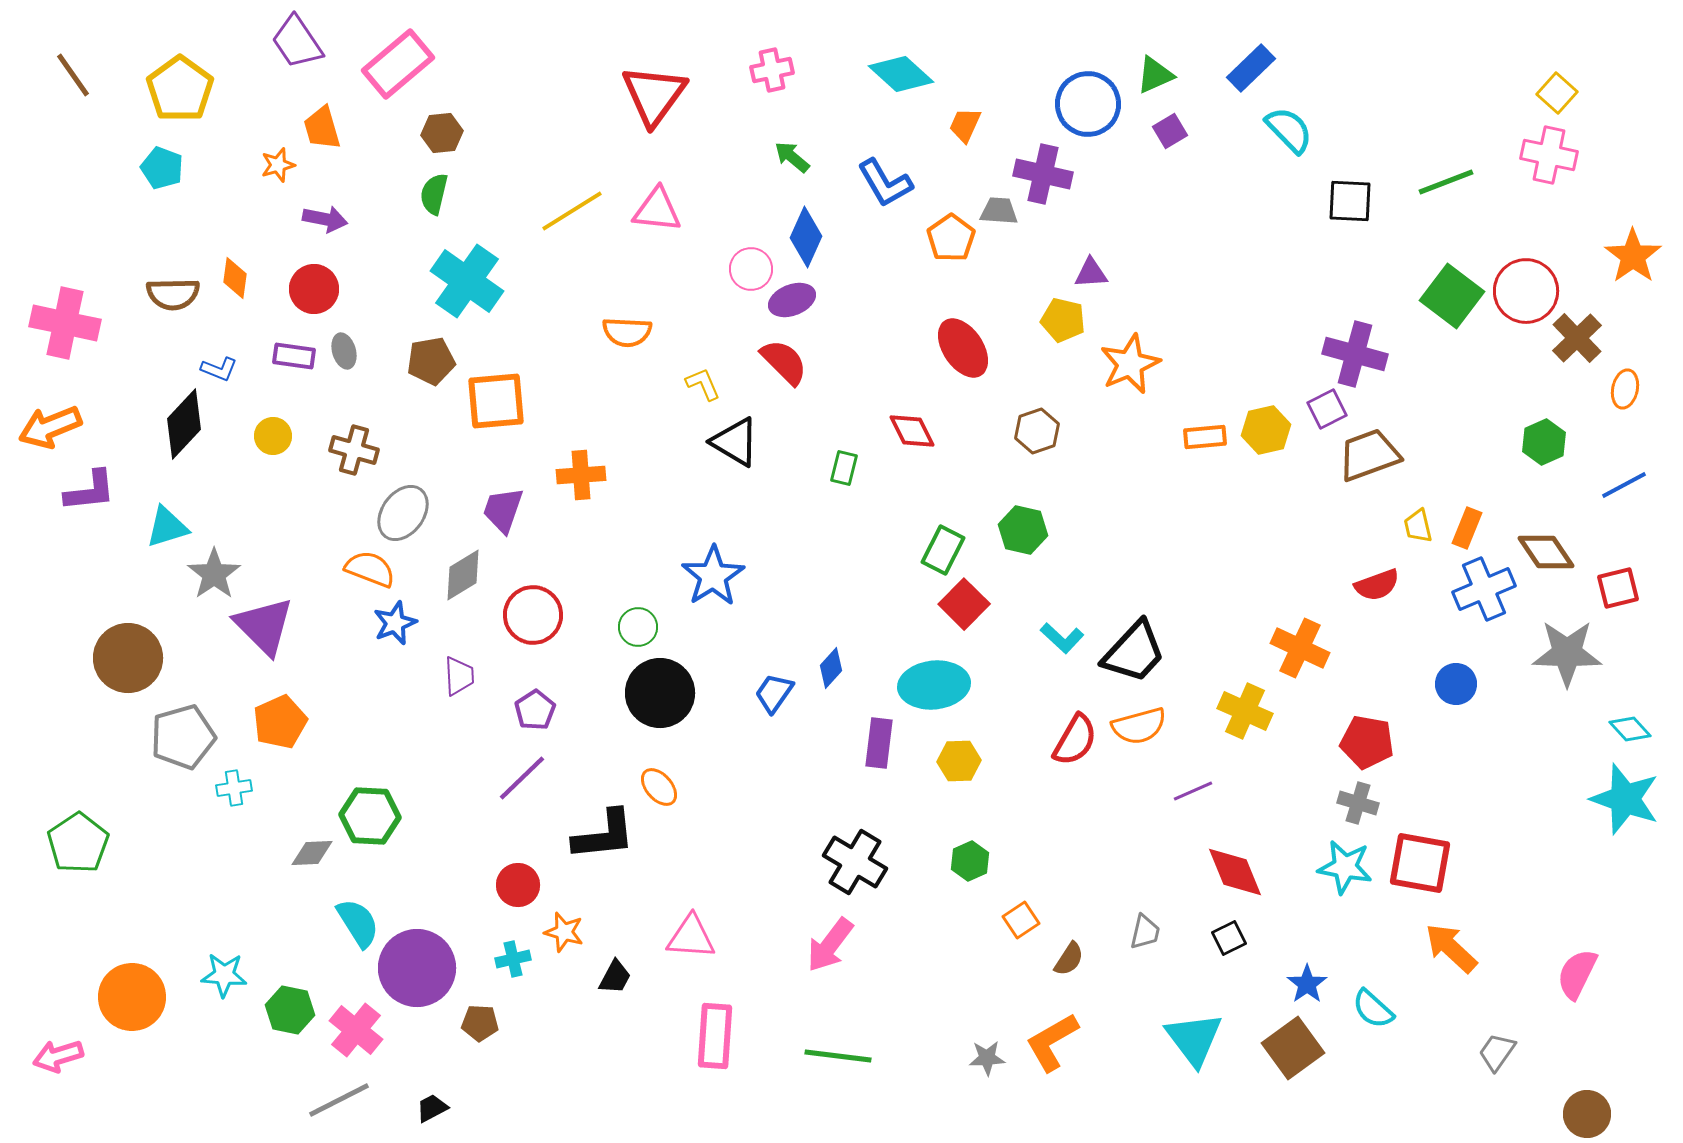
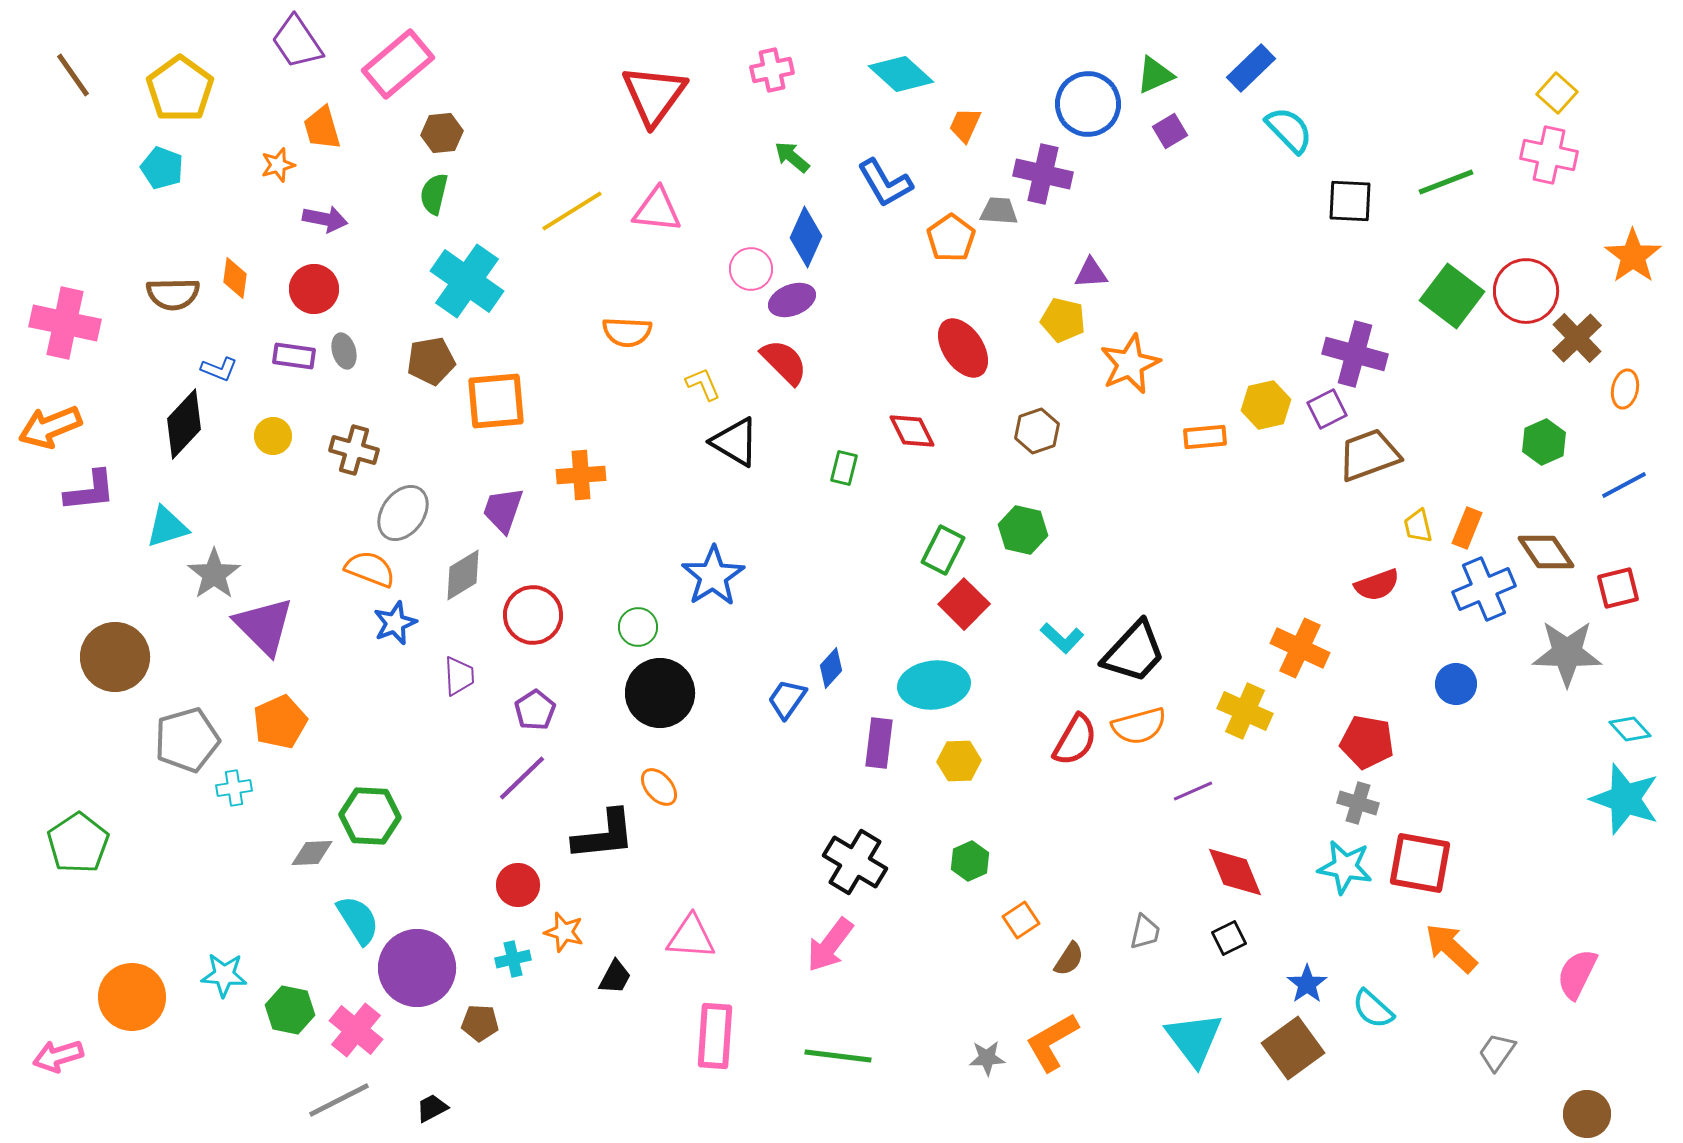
yellow hexagon at (1266, 430): moved 25 px up
brown circle at (128, 658): moved 13 px left, 1 px up
blue trapezoid at (774, 693): moved 13 px right, 6 px down
gray pentagon at (183, 737): moved 4 px right, 3 px down
cyan semicircle at (358, 923): moved 3 px up
